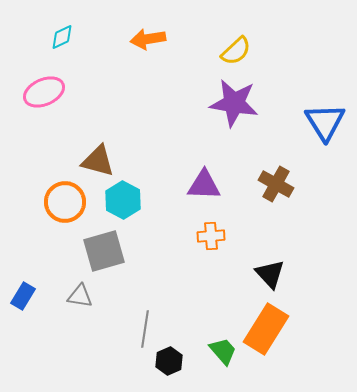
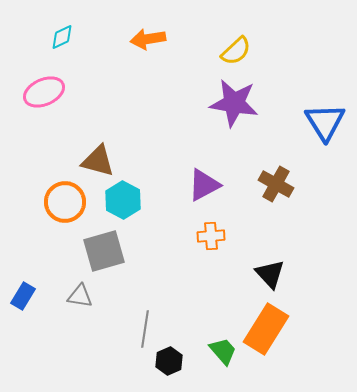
purple triangle: rotated 30 degrees counterclockwise
